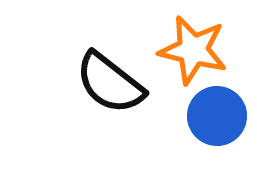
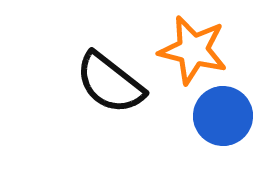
blue circle: moved 6 px right
